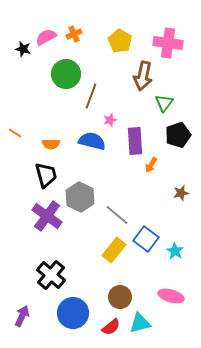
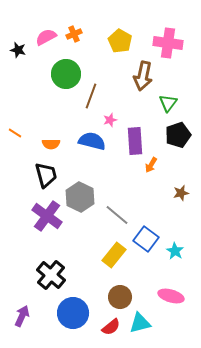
black star: moved 5 px left, 1 px down
green triangle: moved 4 px right
yellow rectangle: moved 5 px down
